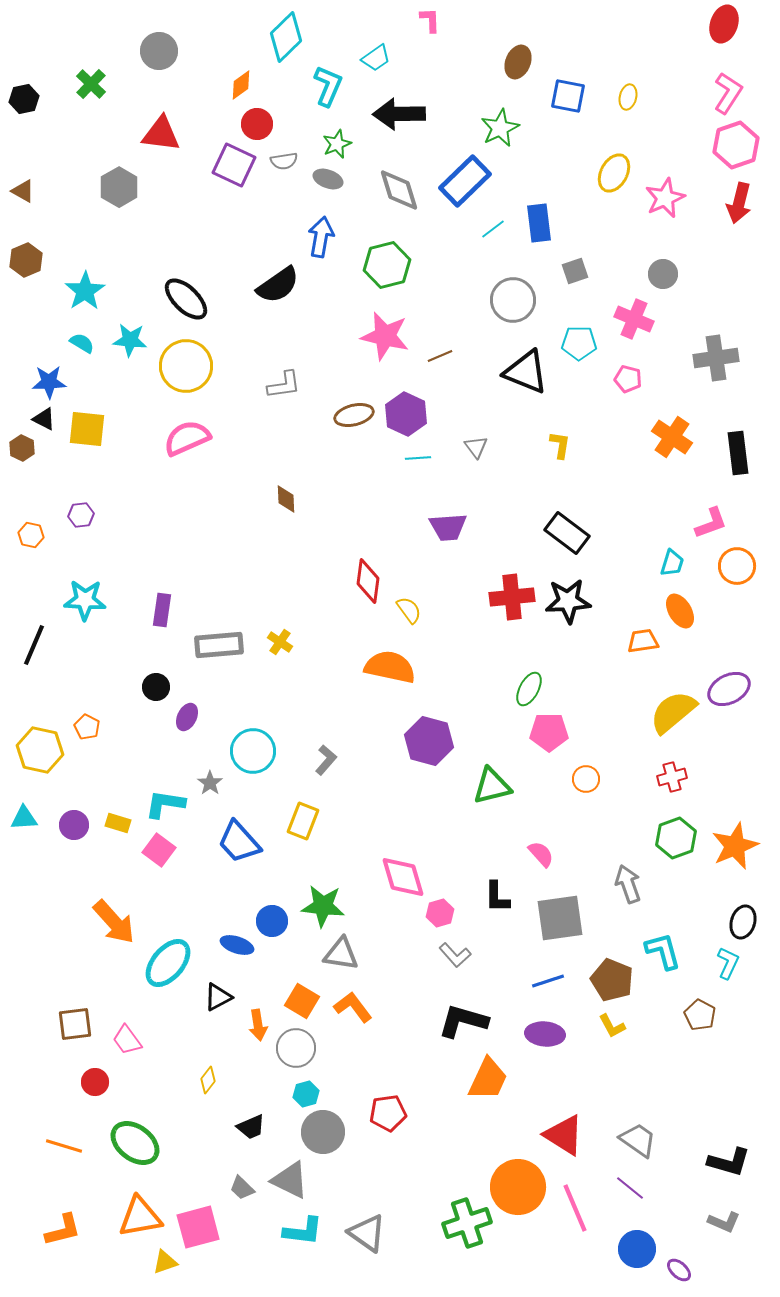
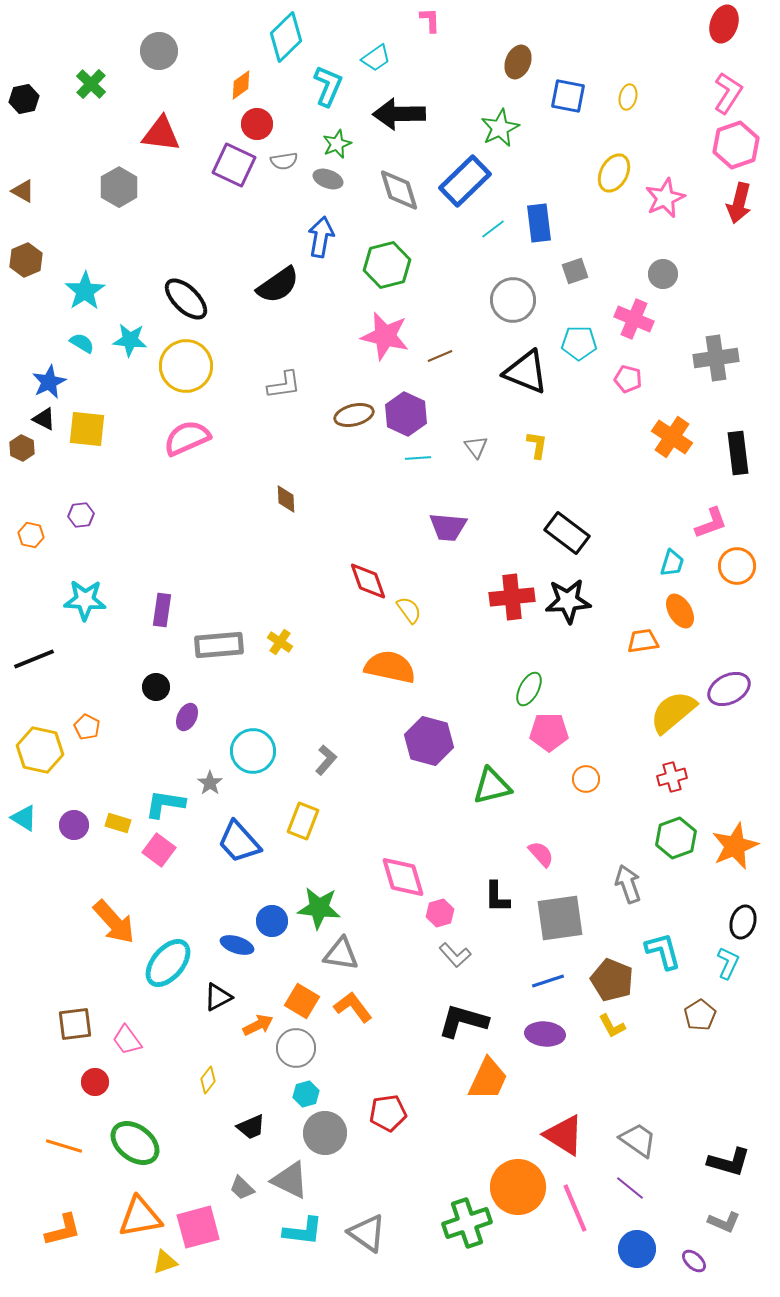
blue star at (49, 382): rotated 24 degrees counterclockwise
yellow L-shape at (560, 445): moved 23 px left
purple trapezoid at (448, 527): rotated 9 degrees clockwise
red diamond at (368, 581): rotated 27 degrees counterclockwise
black line at (34, 645): moved 14 px down; rotated 45 degrees clockwise
cyan triangle at (24, 818): rotated 36 degrees clockwise
green star at (323, 906): moved 4 px left, 2 px down
brown pentagon at (700, 1015): rotated 12 degrees clockwise
orange arrow at (258, 1025): rotated 108 degrees counterclockwise
gray circle at (323, 1132): moved 2 px right, 1 px down
purple ellipse at (679, 1270): moved 15 px right, 9 px up
